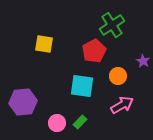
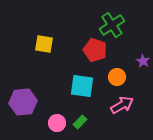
red pentagon: moved 1 px right, 1 px up; rotated 25 degrees counterclockwise
orange circle: moved 1 px left, 1 px down
